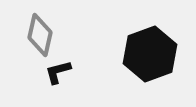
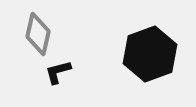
gray diamond: moved 2 px left, 1 px up
